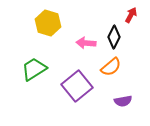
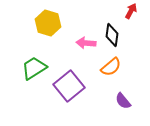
red arrow: moved 4 px up
black diamond: moved 2 px left, 2 px up; rotated 20 degrees counterclockwise
green trapezoid: moved 1 px up
purple square: moved 8 px left
purple semicircle: rotated 60 degrees clockwise
